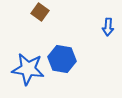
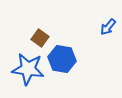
brown square: moved 26 px down
blue arrow: rotated 36 degrees clockwise
